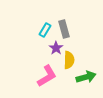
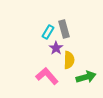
cyan rectangle: moved 3 px right, 2 px down
pink L-shape: rotated 100 degrees counterclockwise
